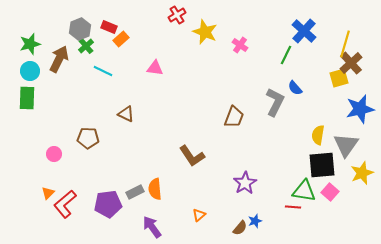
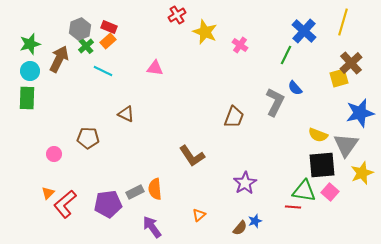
orange rectangle at (121, 39): moved 13 px left, 2 px down
yellow line at (345, 44): moved 2 px left, 22 px up
blue star at (360, 109): moved 4 px down
yellow semicircle at (318, 135): rotated 78 degrees counterclockwise
